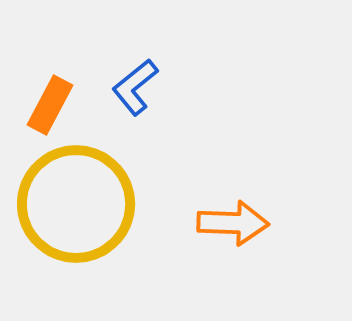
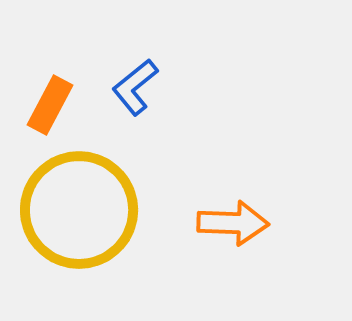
yellow circle: moved 3 px right, 6 px down
